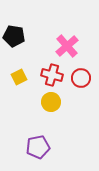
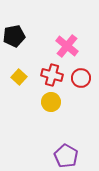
black pentagon: rotated 20 degrees counterclockwise
pink cross: rotated 10 degrees counterclockwise
yellow square: rotated 21 degrees counterclockwise
purple pentagon: moved 28 px right, 9 px down; rotated 30 degrees counterclockwise
